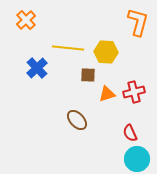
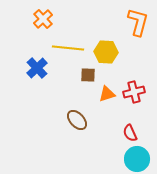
orange cross: moved 17 px right, 1 px up
